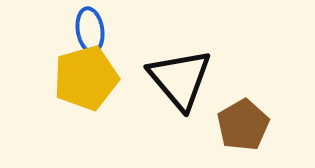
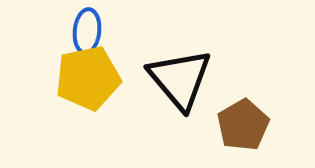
blue ellipse: moved 3 px left, 1 px down; rotated 15 degrees clockwise
yellow pentagon: moved 2 px right; rotated 4 degrees clockwise
